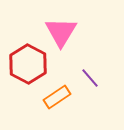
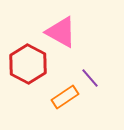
pink triangle: rotated 32 degrees counterclockwise
orange rectangle: moved 8 px right
